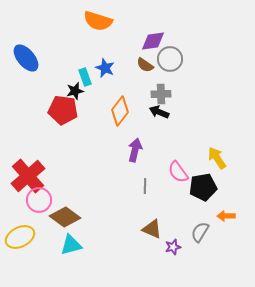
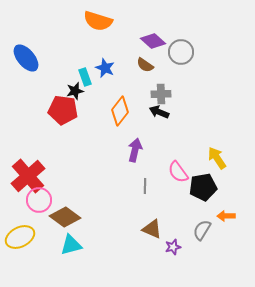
purple diamond: rotated 50 degrees clockwise
gray circle: moved 11 px right, 7 px up
gray semicircle: moved 2 px right, 2 px up
